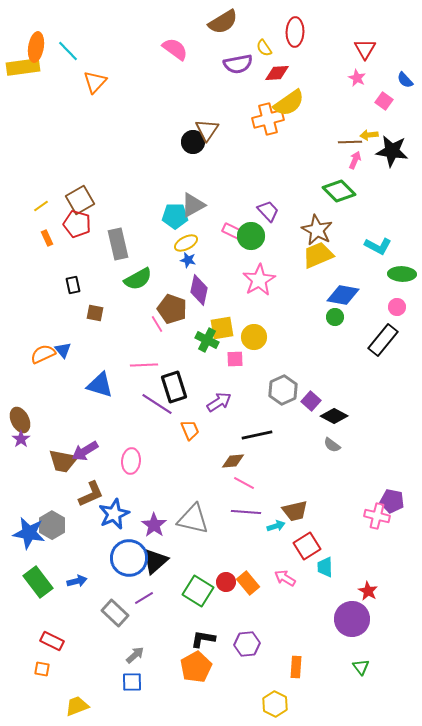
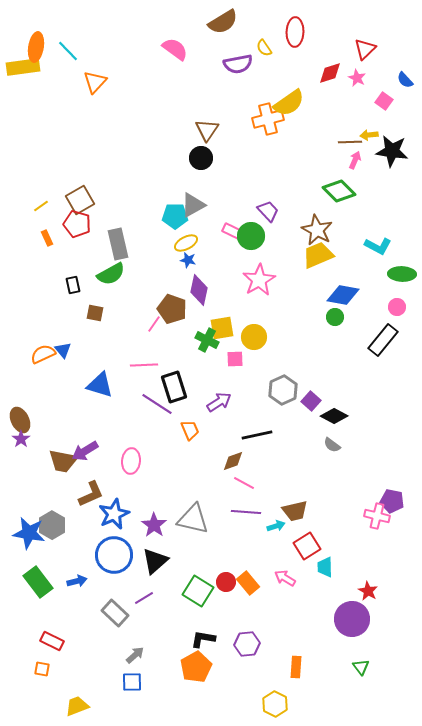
red triangle at (365, 49): rotated 15 degrees clockwise
red diamond at (277, 73): moved 53 px right; rotated 15 degrees counterclockwise
black circle at (193, 142): moved 8 px right, 16 px down
green semicircle at (138, 279): moved 27 px left, 5 px up
pink line at (157, 324): moved 3 px left; rotated 66 degrees clockwise
brown diamond at (233, 461): rotated 15 degrees counterclockwise
blue circle at (129, 558): moved 15 px left, 3 px up
